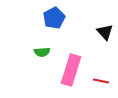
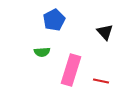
blue pentagon: moved 2 px down
